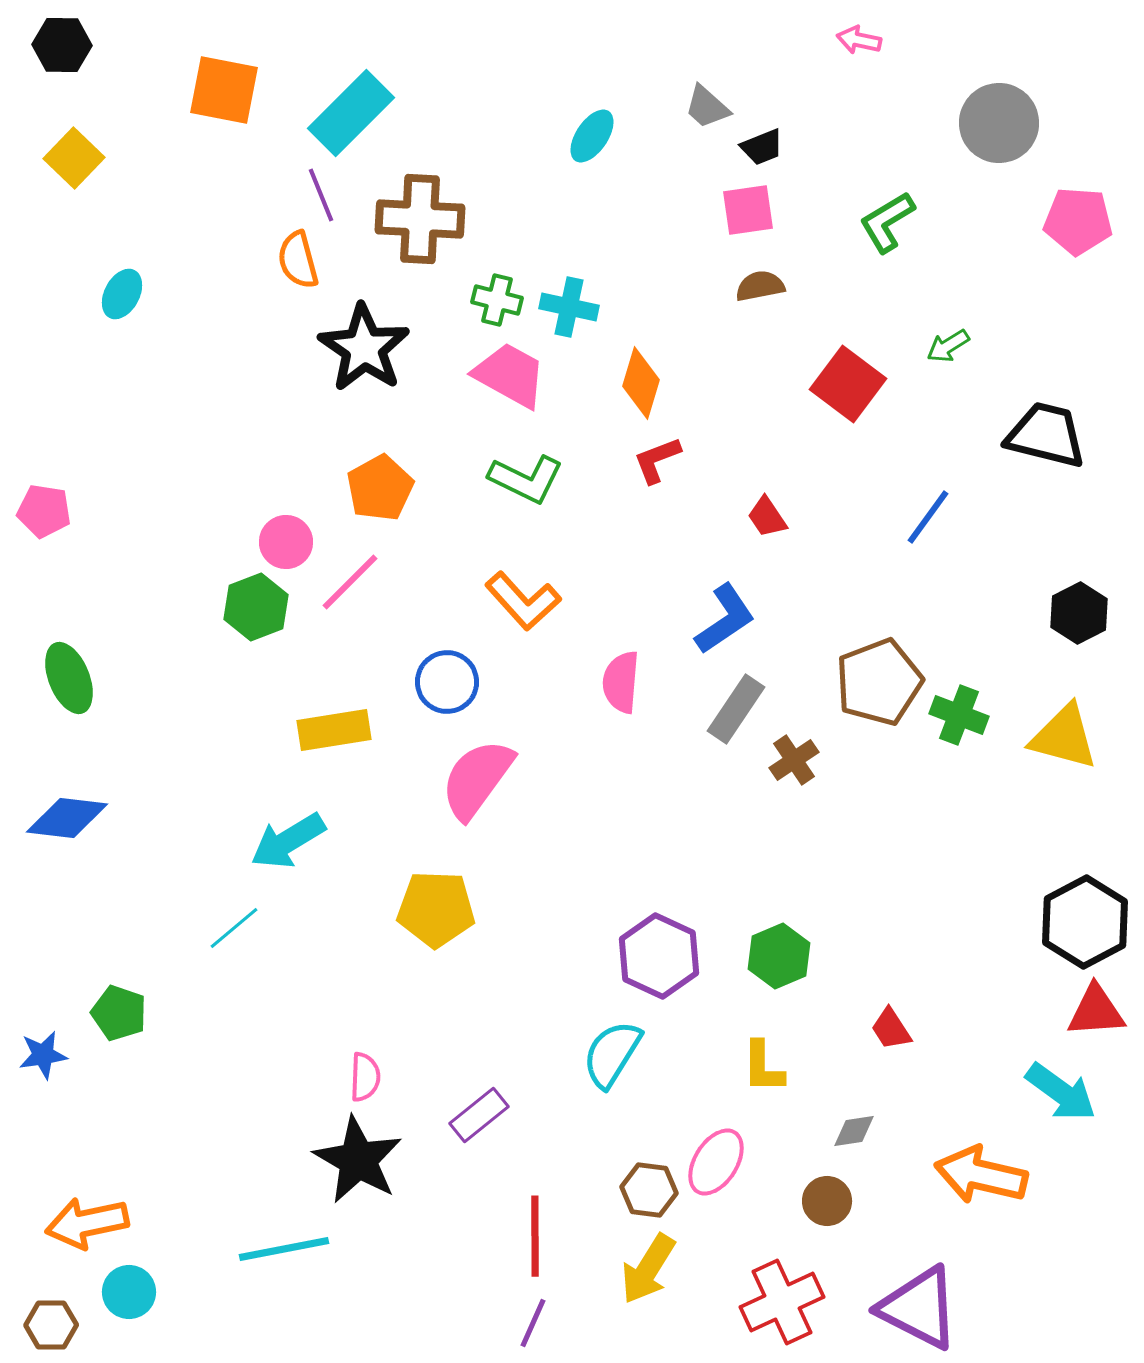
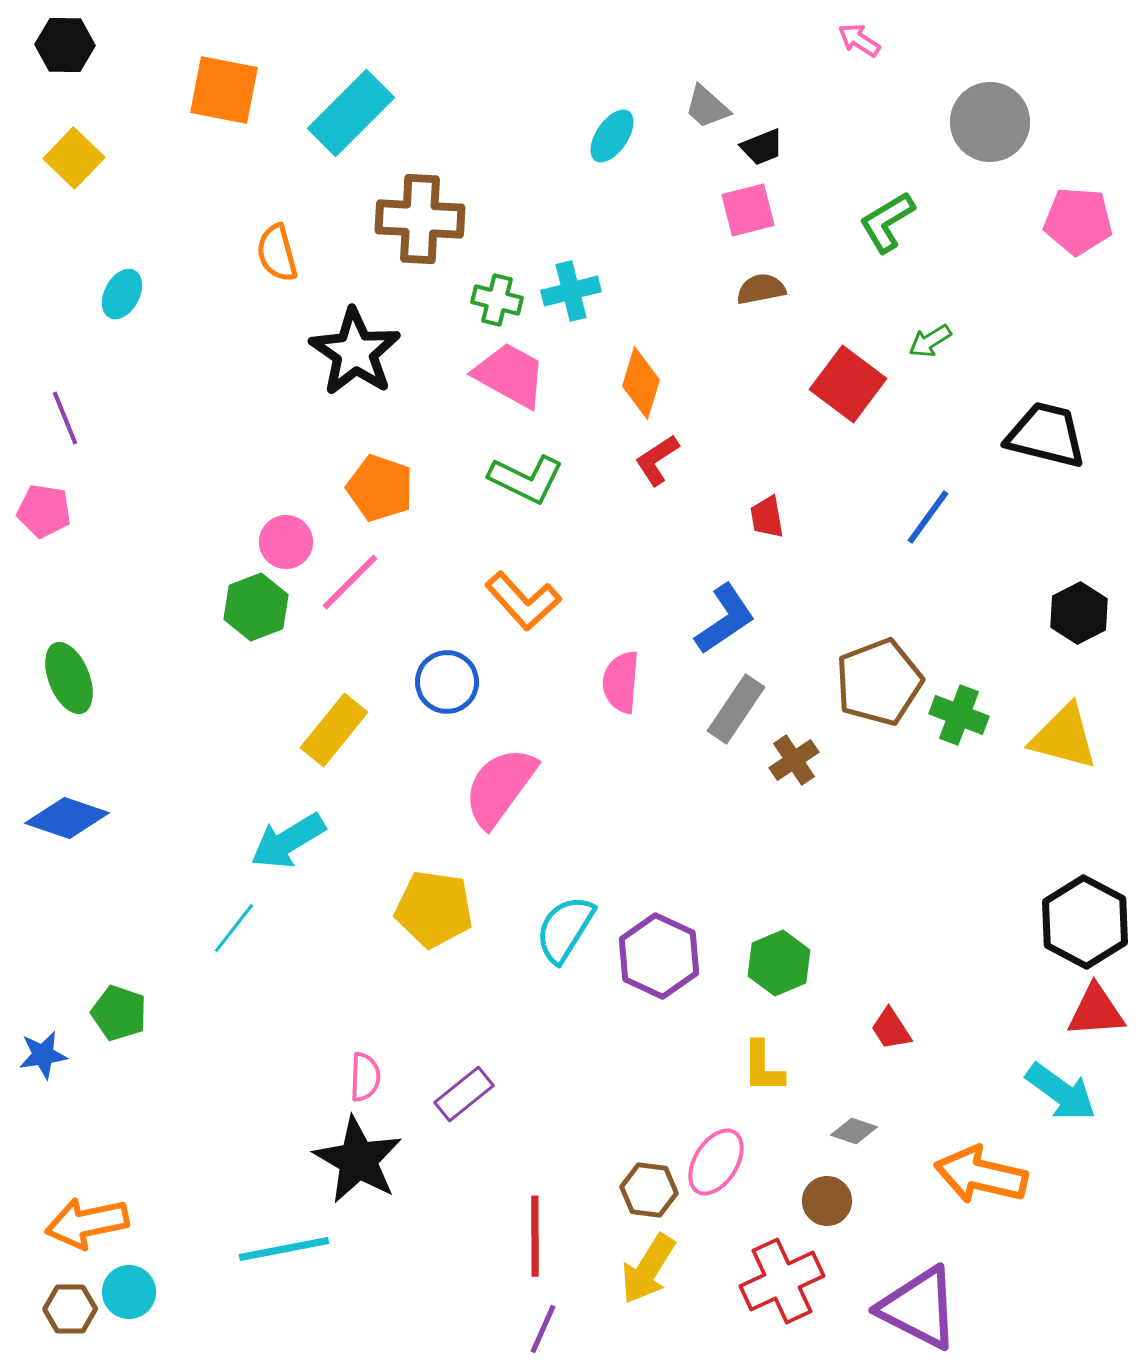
pink arrow at (859, 40): rotated 21 degrees clockwise
black hexagon at (62, 45): moved 3 px right
gray circle at (999, 123): moved 9 px left, 1 px up
cyan ellipse at (592, 136): moved 20 px right
purple line at (321, 195): moved 256 px left, 223 px down
pink square at (748, 210): rotated 6 degrees counterclockwise
orange semicircle at (298, 260): moved 21 px left, 7 px up
brown semicircle at (760, 286): moved 1 px right, 3 px down
cyan cross at (569, 307): moved 2 px right, 16 px up; rotated 26 degrees counterclockwise
green arrow at (948, 346): moved 18 px left, 5 px up
black star at (364, 348): moved 9 px left, 4 px down
red L-shape at (657, 460): rotated 12 degrees counterclockwise
orange pentagon at (380, 488): rotated 24 degrees counterclockwise
red trapezoid at (767, 517): rotated 24 degrees clockwise
yellow rectangle at (334, 730): rotated 42 degrees counterclockwise
pink semicircle at (477, 779): moved 23 px right, 8 px down
blue diamond at (67, 818): rotated 12 degrees clockwise
yellow pentagon at (436, 909): moved 2 px left; rotated 6 degrees clockwise
black hexagon at (1085, 922): rotated 4 degrees counterclockwise
cyan line at (234, 928): rotated 12 degrees counterclockwise
green hexagon at (779, 956): moved 7 px down
cyan semicircle at (612, 1054): moved 47 px left, 125 px up
purple rectangle at (479, 1115): moved 15 px left, 21 px up
gray diamond at (854, 1131): rotated 27 degrees clockwise
red cross at (782, 1302): moved 21 px up
purple line at (533, 1323): moved 10 px right, 6 px down
brown hexagon at (51, 1325): moved 19 px right, 16 px up
